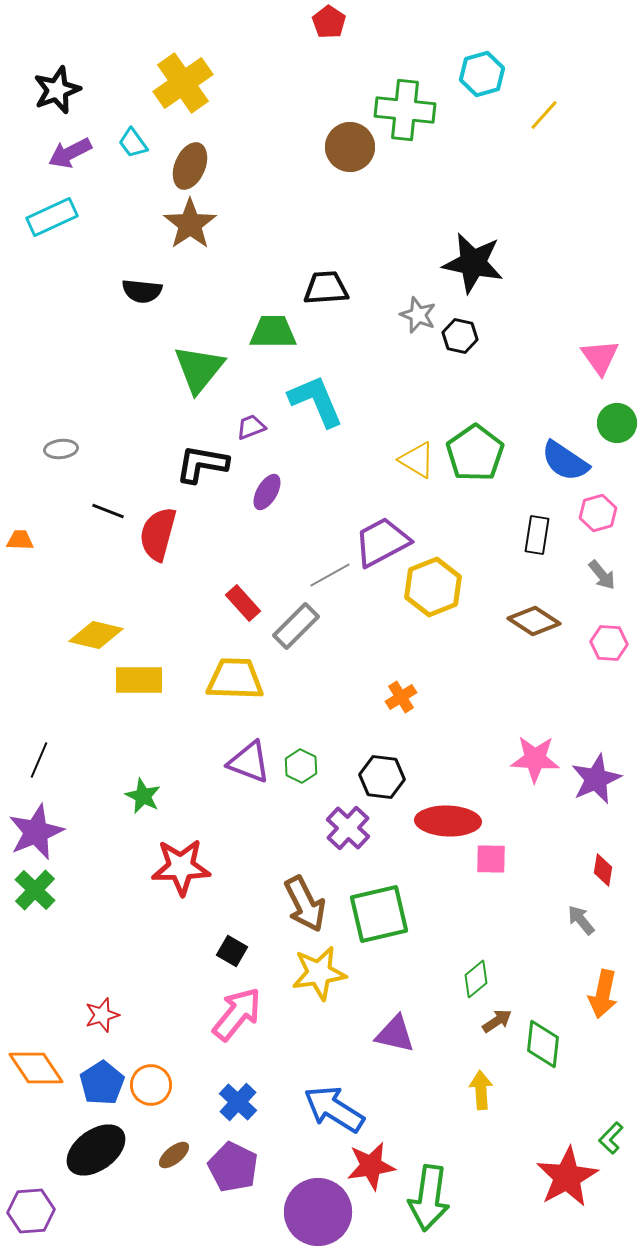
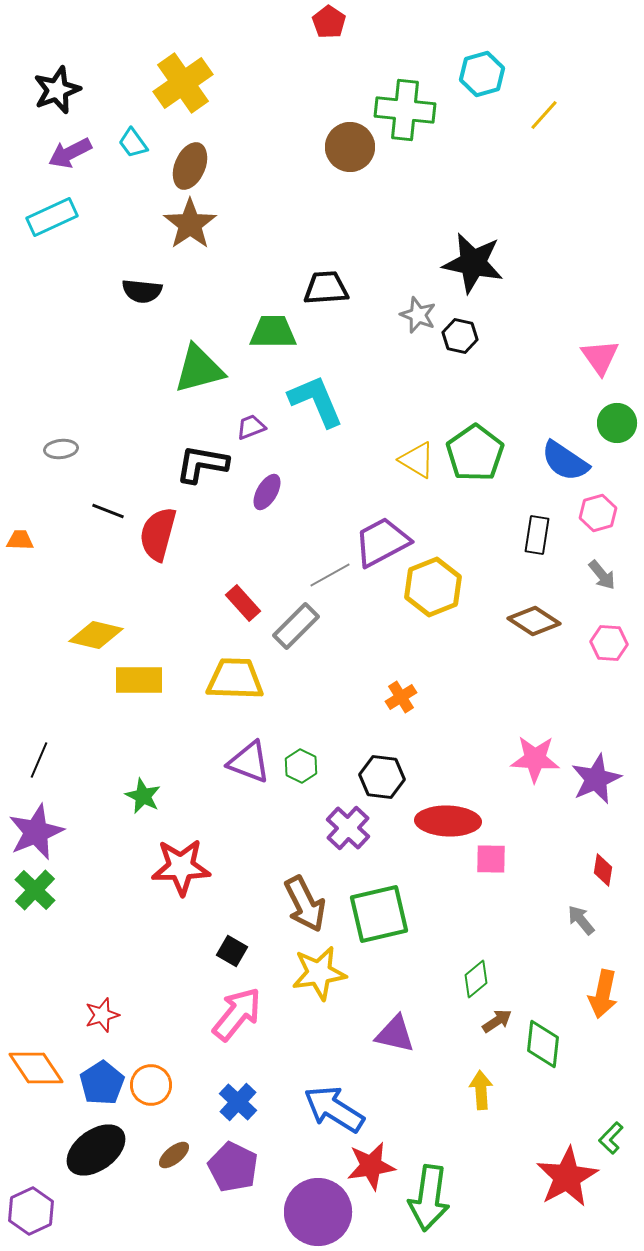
green triangle at (199, 369): rotated 36 degrees clockwise
purple hexagon at (31, 1211): rotated 21 degrees counterclockwise
